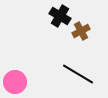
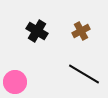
black cross: moved 23 px left, 15 px down
black line: moved 6 px right
